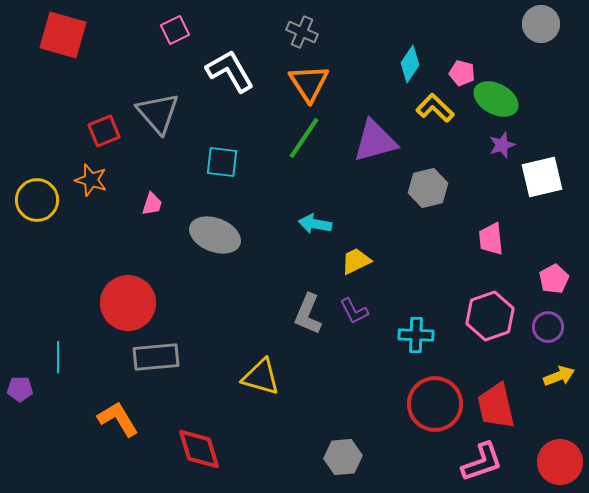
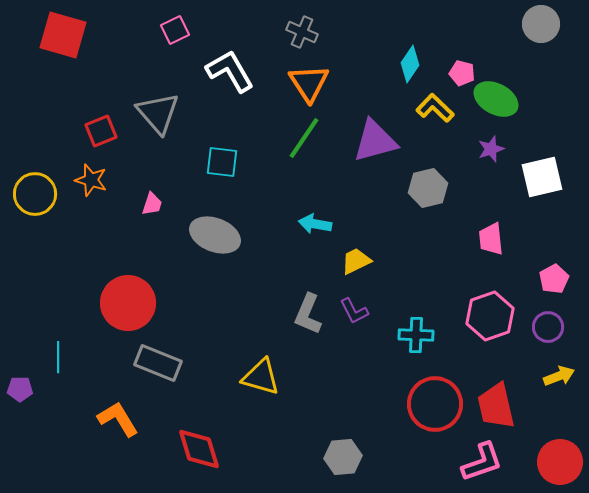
red square at (104, 131): moved 3 px left
purple star at (502, 145): moved 11 px left, 4 px down
yellow circle at (37, 200): moved 2 px left, 6 px up
gray rectangle at (156, 357): moved 2 px right, 6 px down; rotated 27 degrees clockwise
